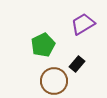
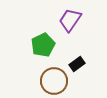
purple trapezoid: moved 13 px left, 4 px up; rotated 25 degrees counterclockwise
black rectangle: rotated 14 degrees clockwise
